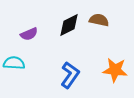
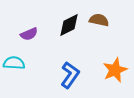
orange star: rotated 30 degrees counterclockwise
